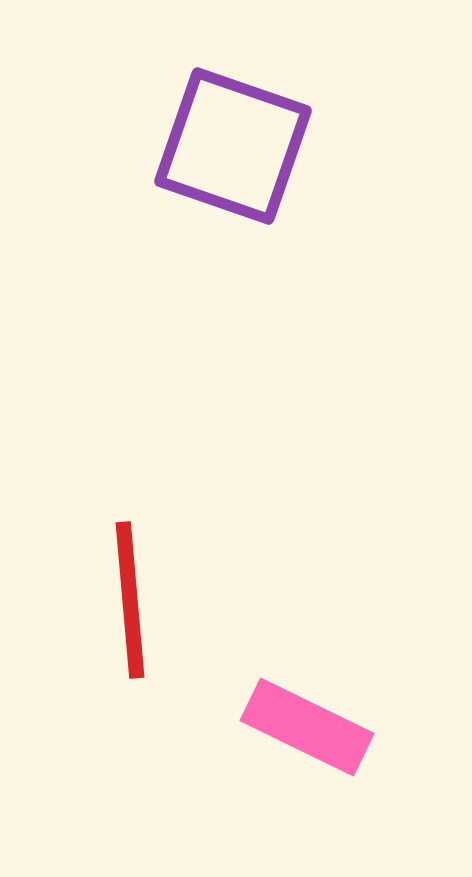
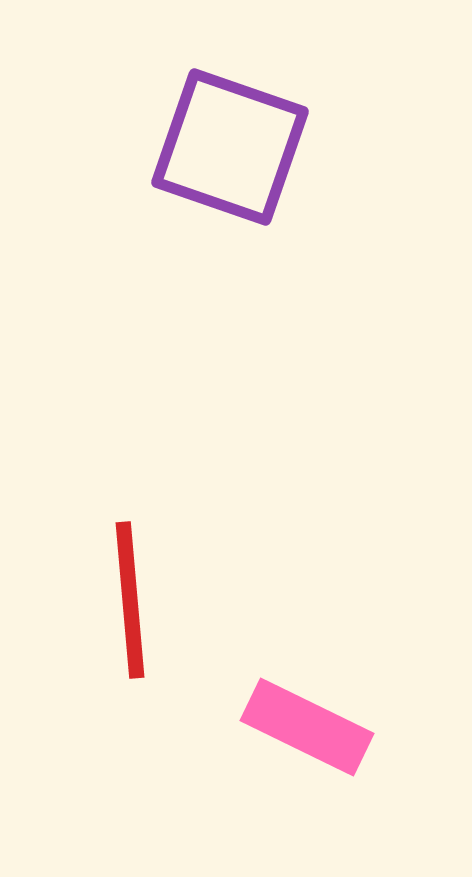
purple square: moved 3 px left, 1 px down
